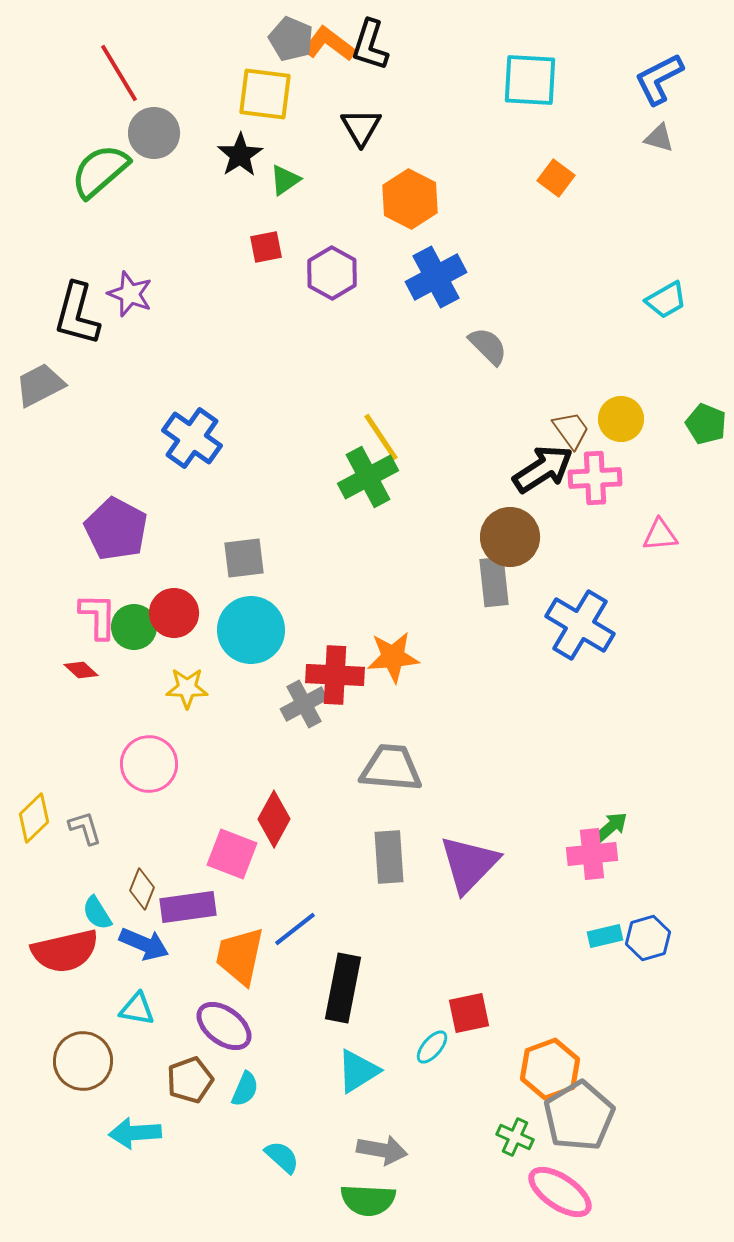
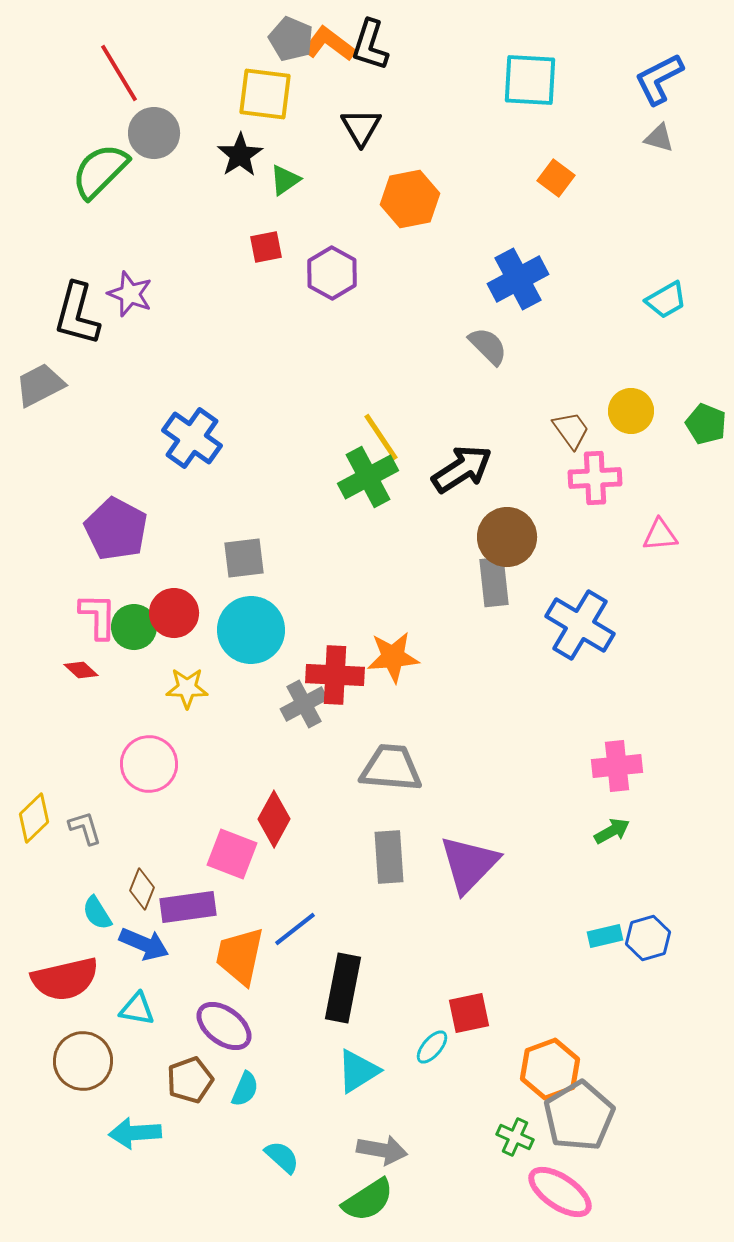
green semicircle at (100, 171): rotated 4 degrees counterclockwise
orange hexagon at (410, 199): rotated 22 degrees clockwise
blue cross at (436, 277): moved 82 px right, 2 px down
yellow circle at (621, 419): moved 10 px right, 8 px up
black arrow at (543, 469): moved 81 px left
brown circle at (510, 537): moved 3 px left
green arrow at (611, 827): moved 1 px right, 4 px down; rotated 12 degrees clockwise
pink cross at (592, 854): moved 25 px right, 88 px up
red semicircle at (65, 951): moved 28 px down
green semicircle at (368, 1200): rotated 36 degrees counterclockwise
